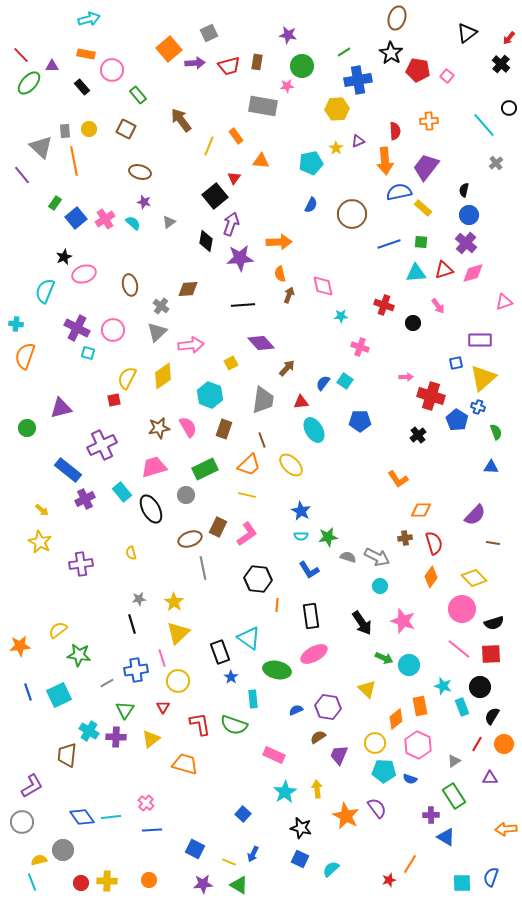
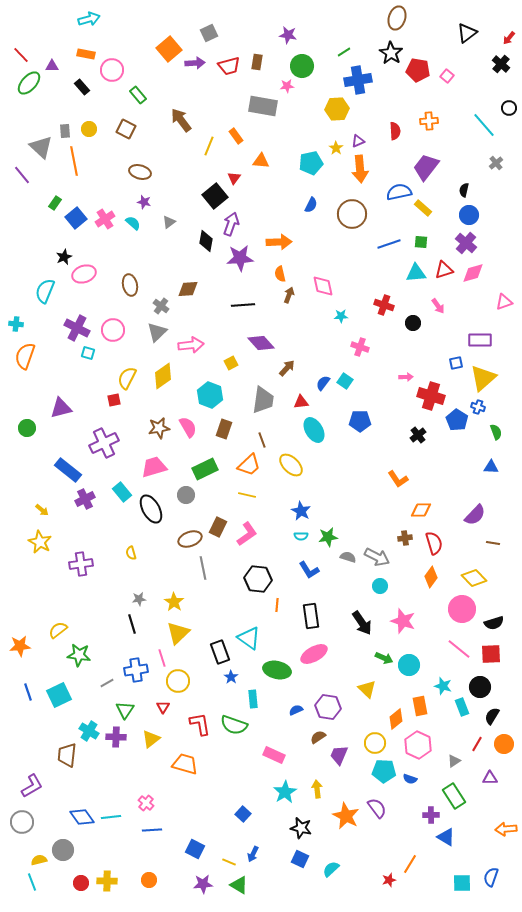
orange arrow at (385, 161): moved 25 px left, 8 px down
purple cross at (102, 445): moved 2 px right, 2 px up
